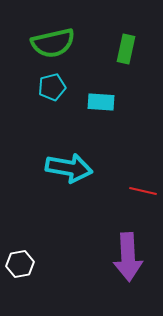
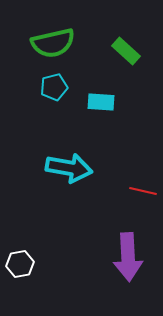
green rectangle: moved 2 px down; rotated 60 degrees counterclockwise
cyan pentagon: moved 2 px right
